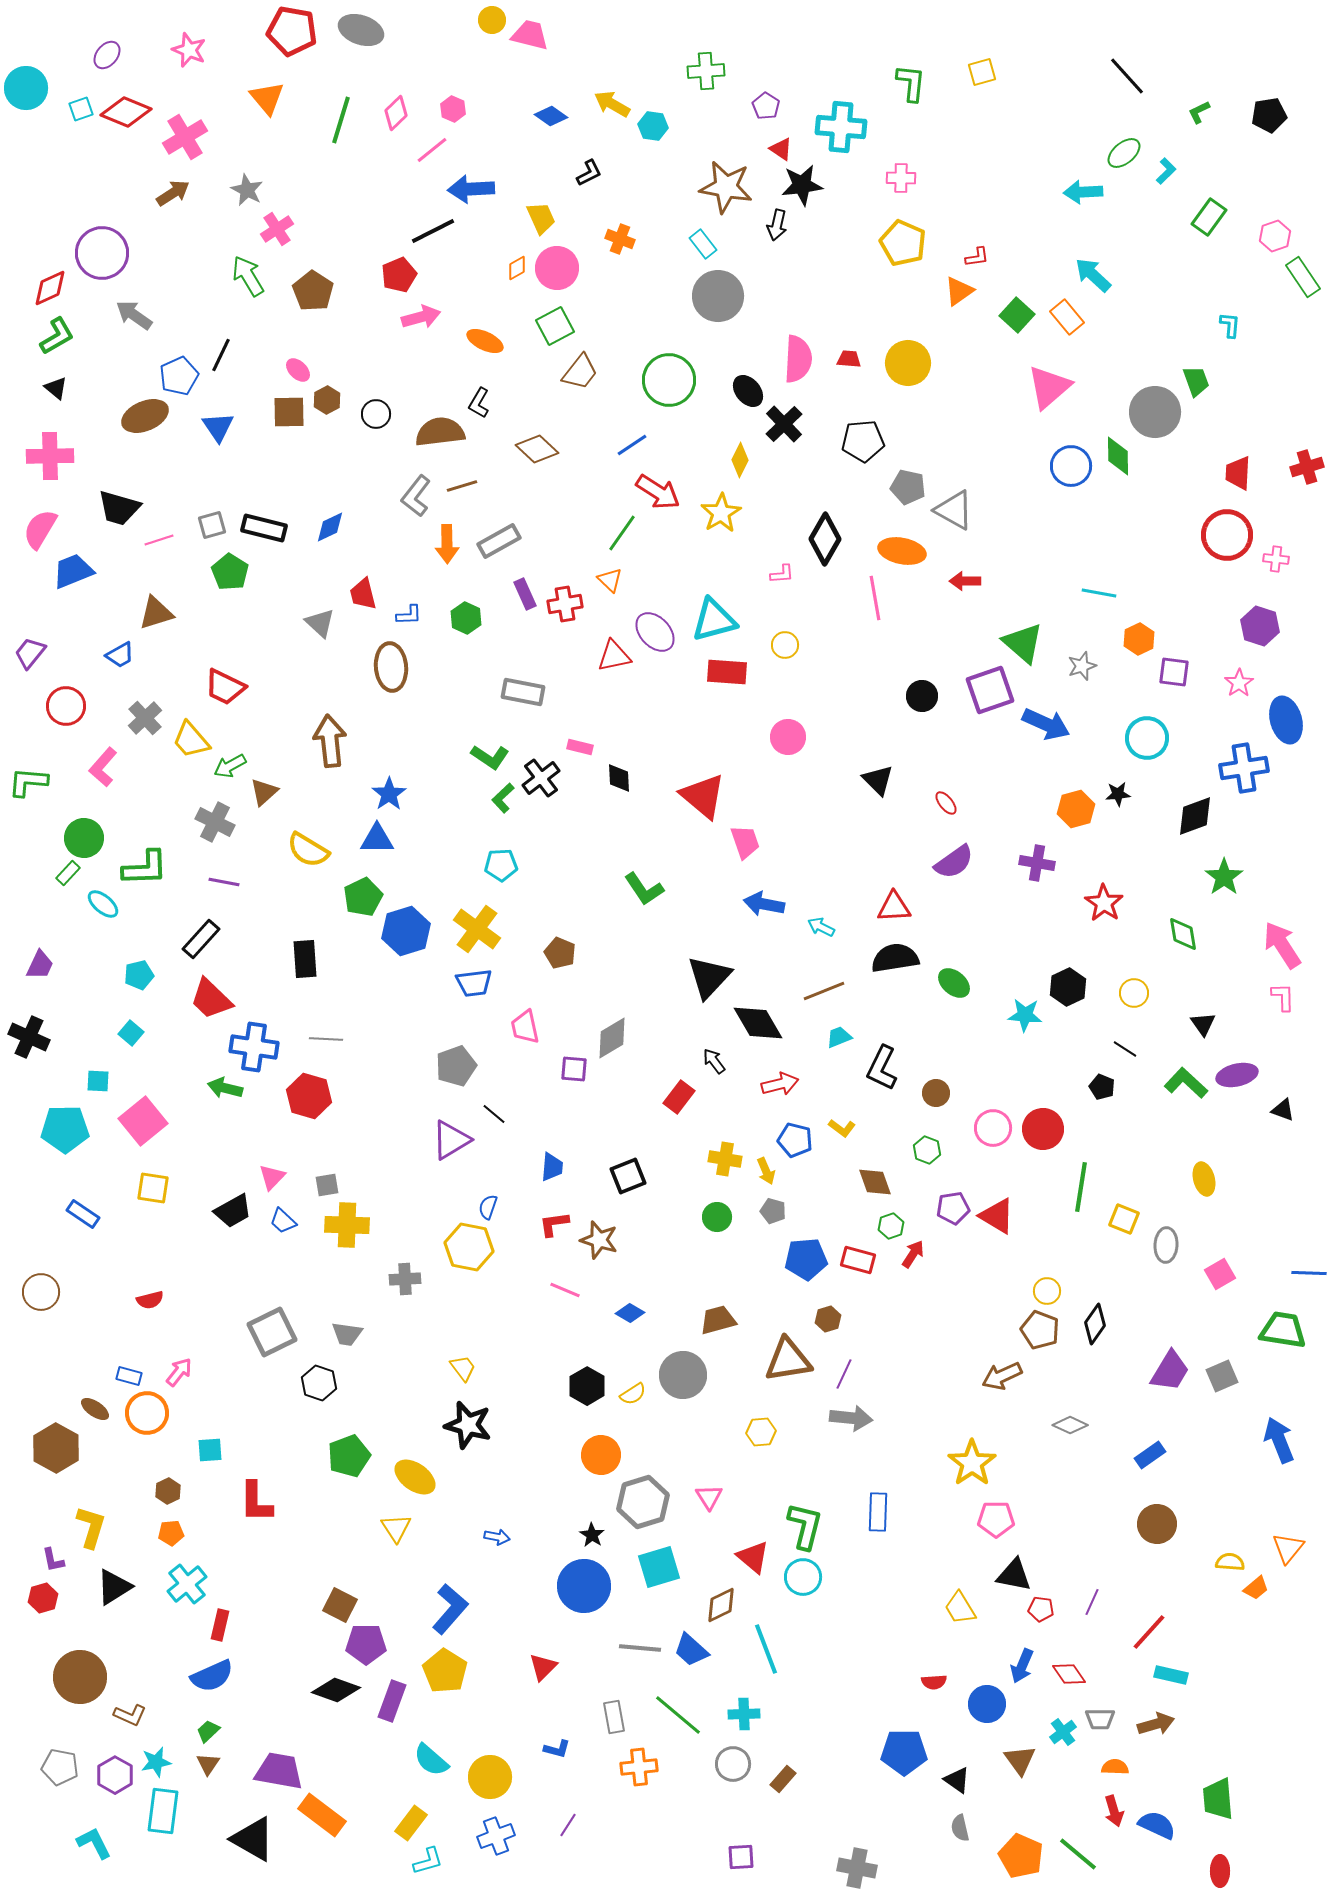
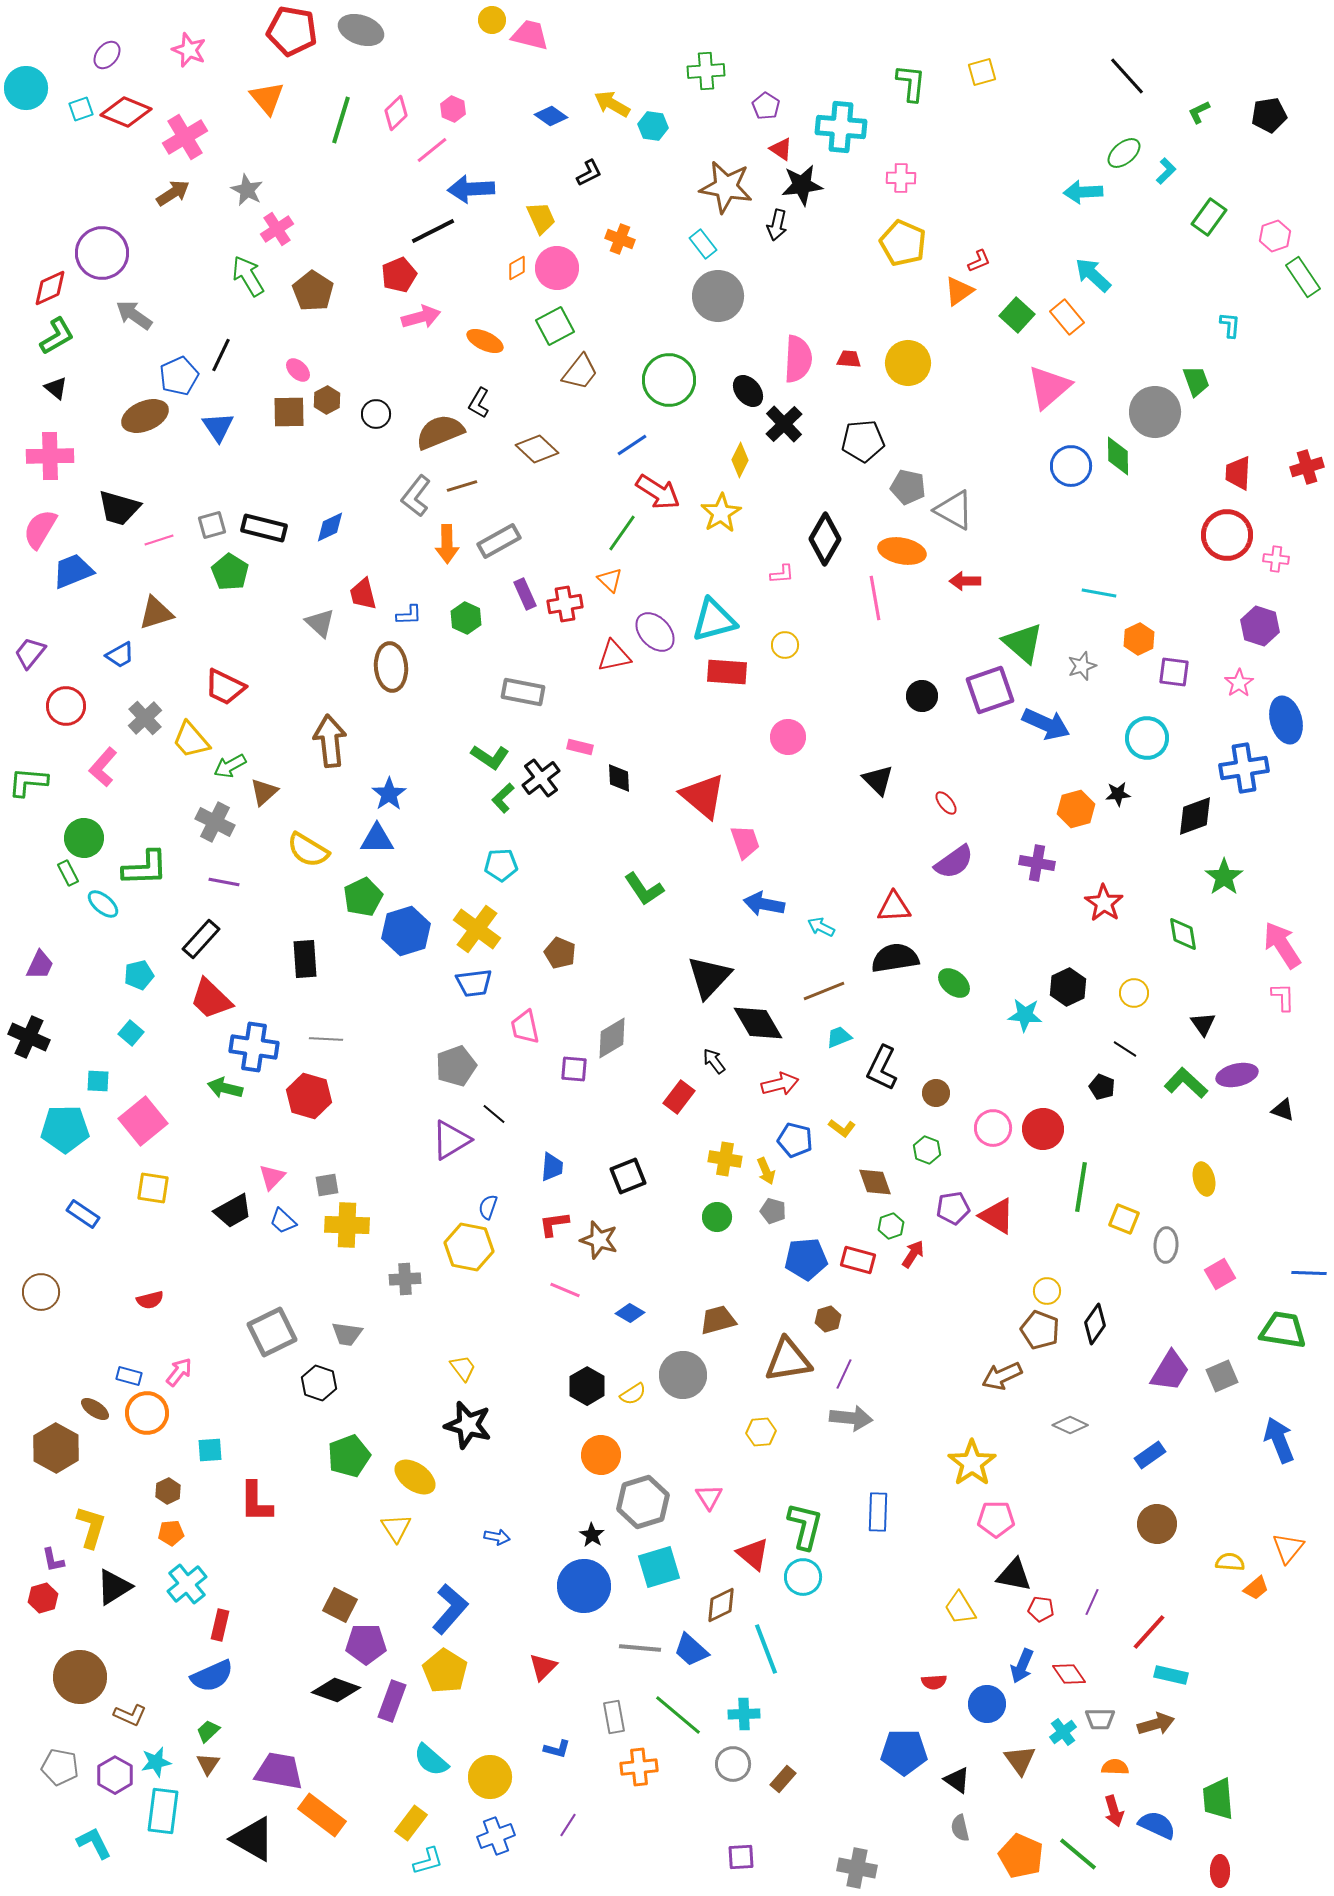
red L-shape at (977, 257): moved 2 px right, 4 px down; rotated 15 degrees counterclockwise
brown semicircle at (440, 432): rotated 15 degrees counterclockwise
green rectangle at (68, 873): rotated 70 degrees counterclockwise
red triangle at (753, 1557): moved 3 px up
